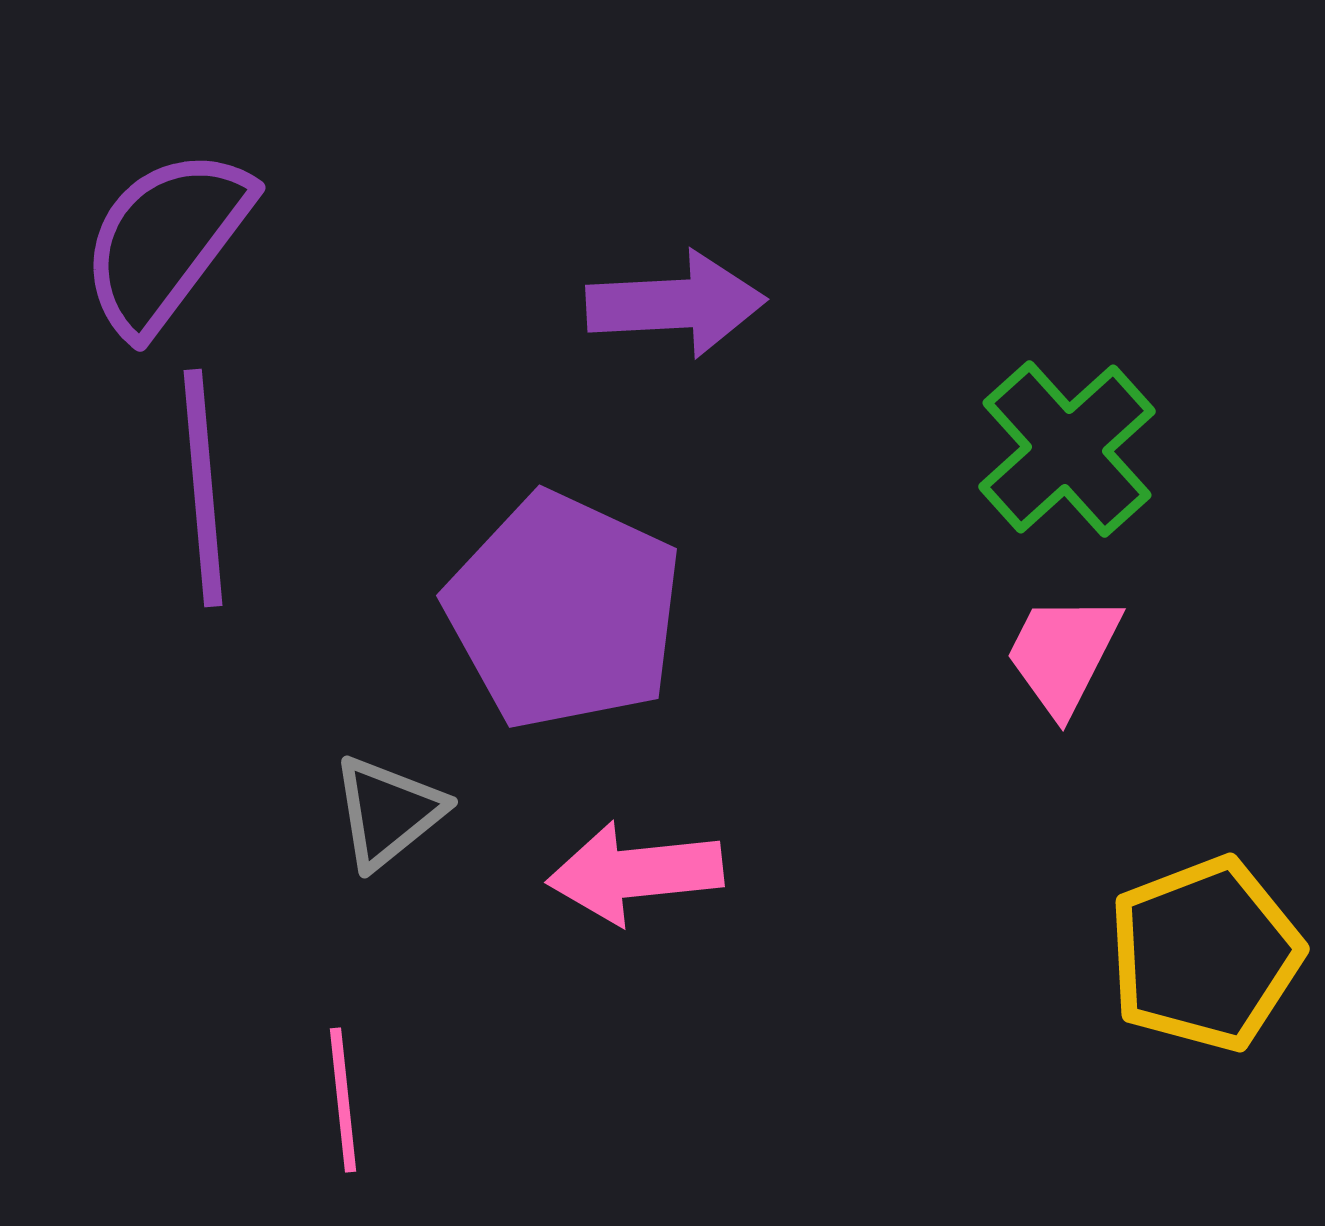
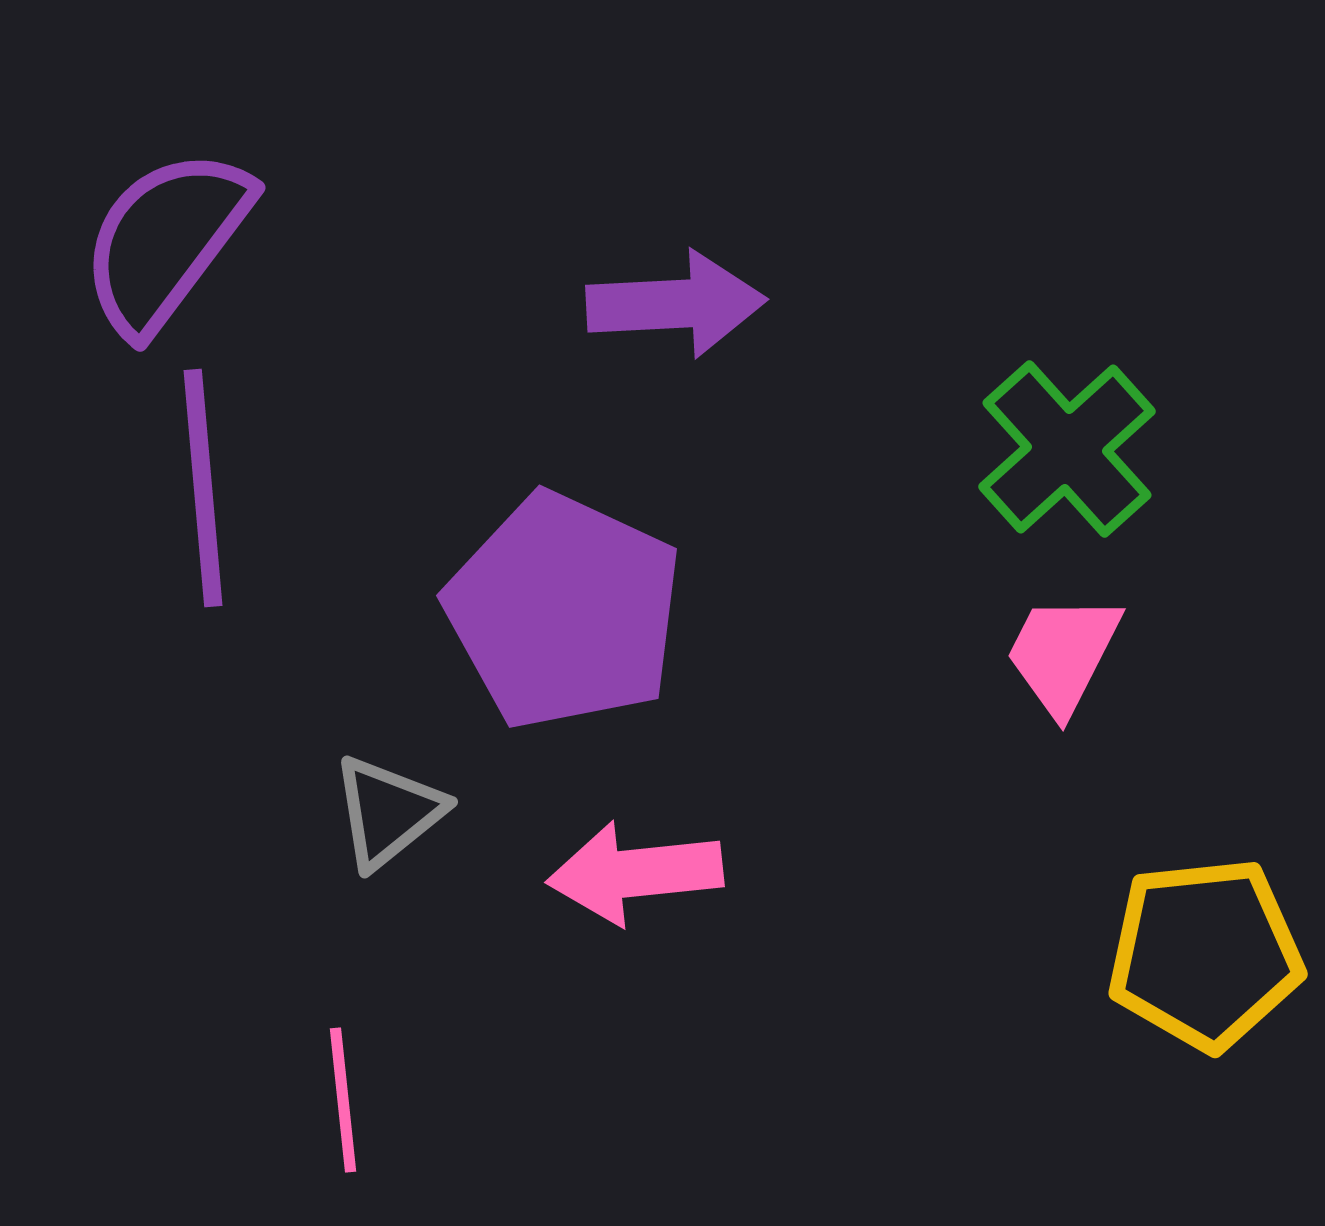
yellow pentagon: rotated 15 degrees clockwise
